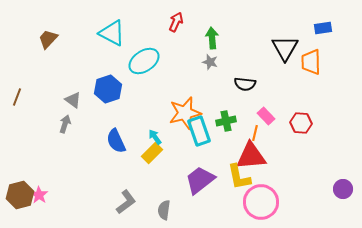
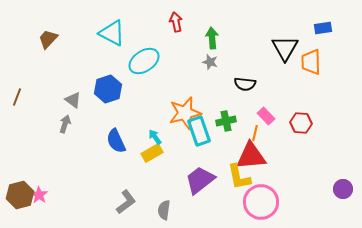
red arrow: rotated 36 degrees counterclockwise
yellow rectangle: rotated 15 degrees clockwise
